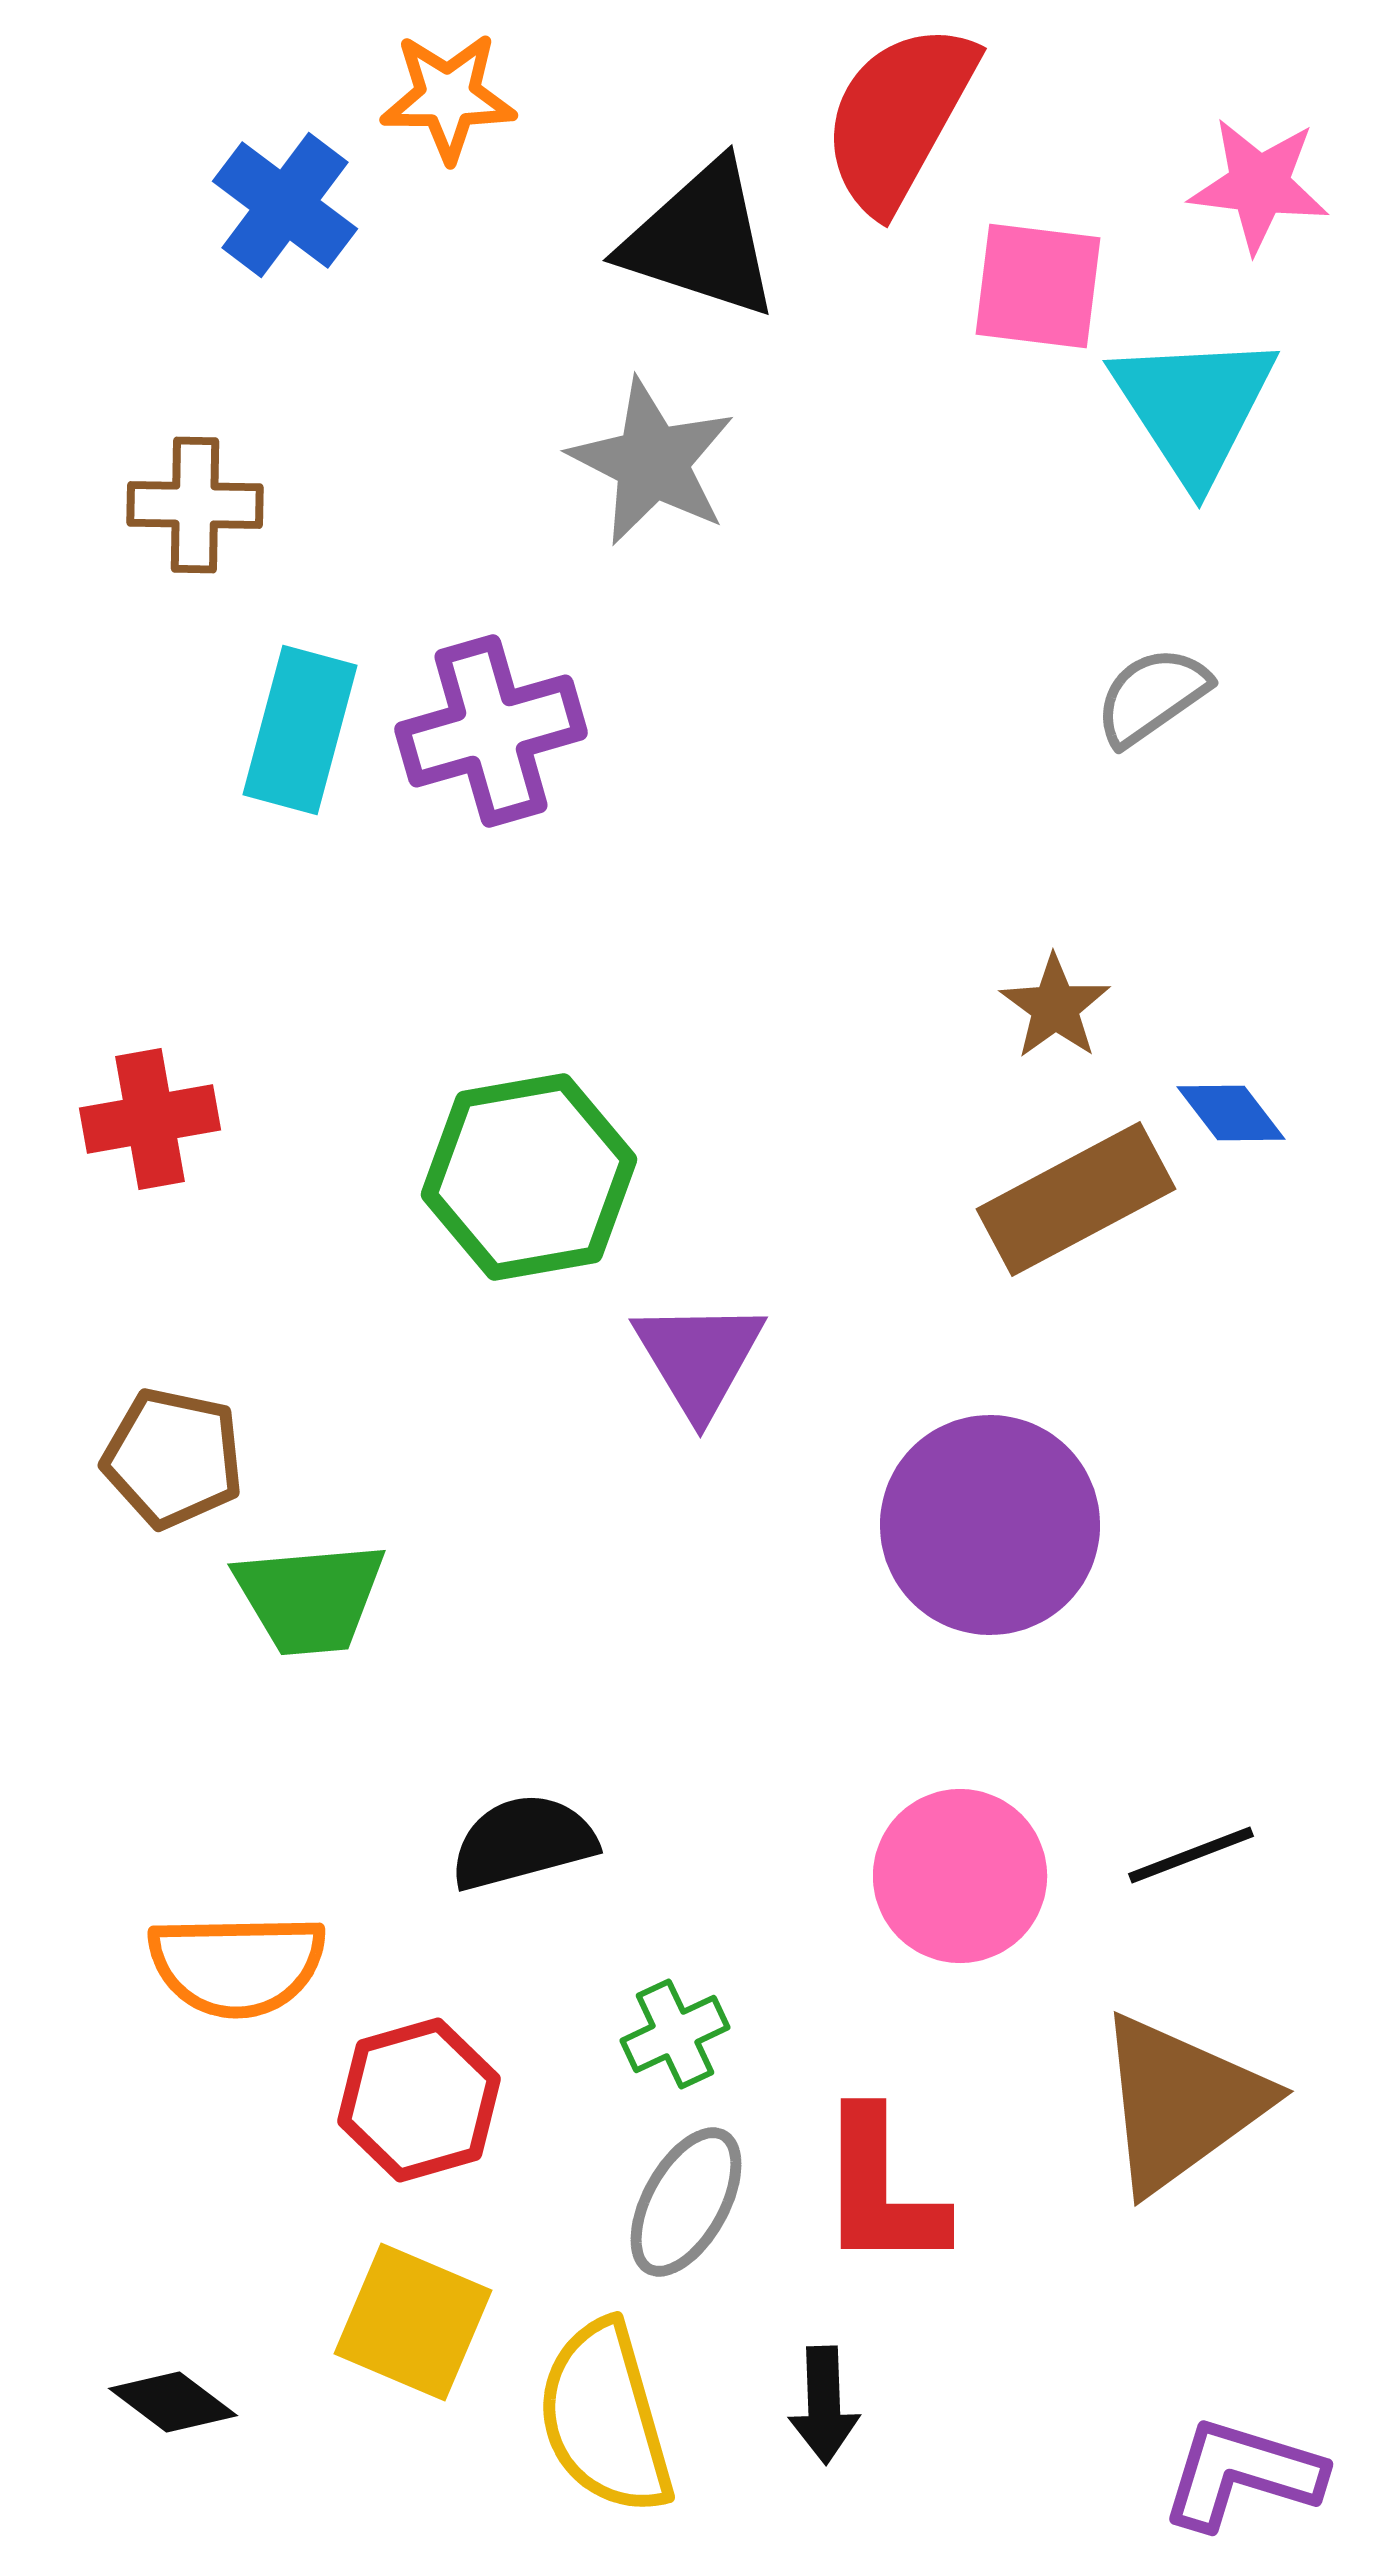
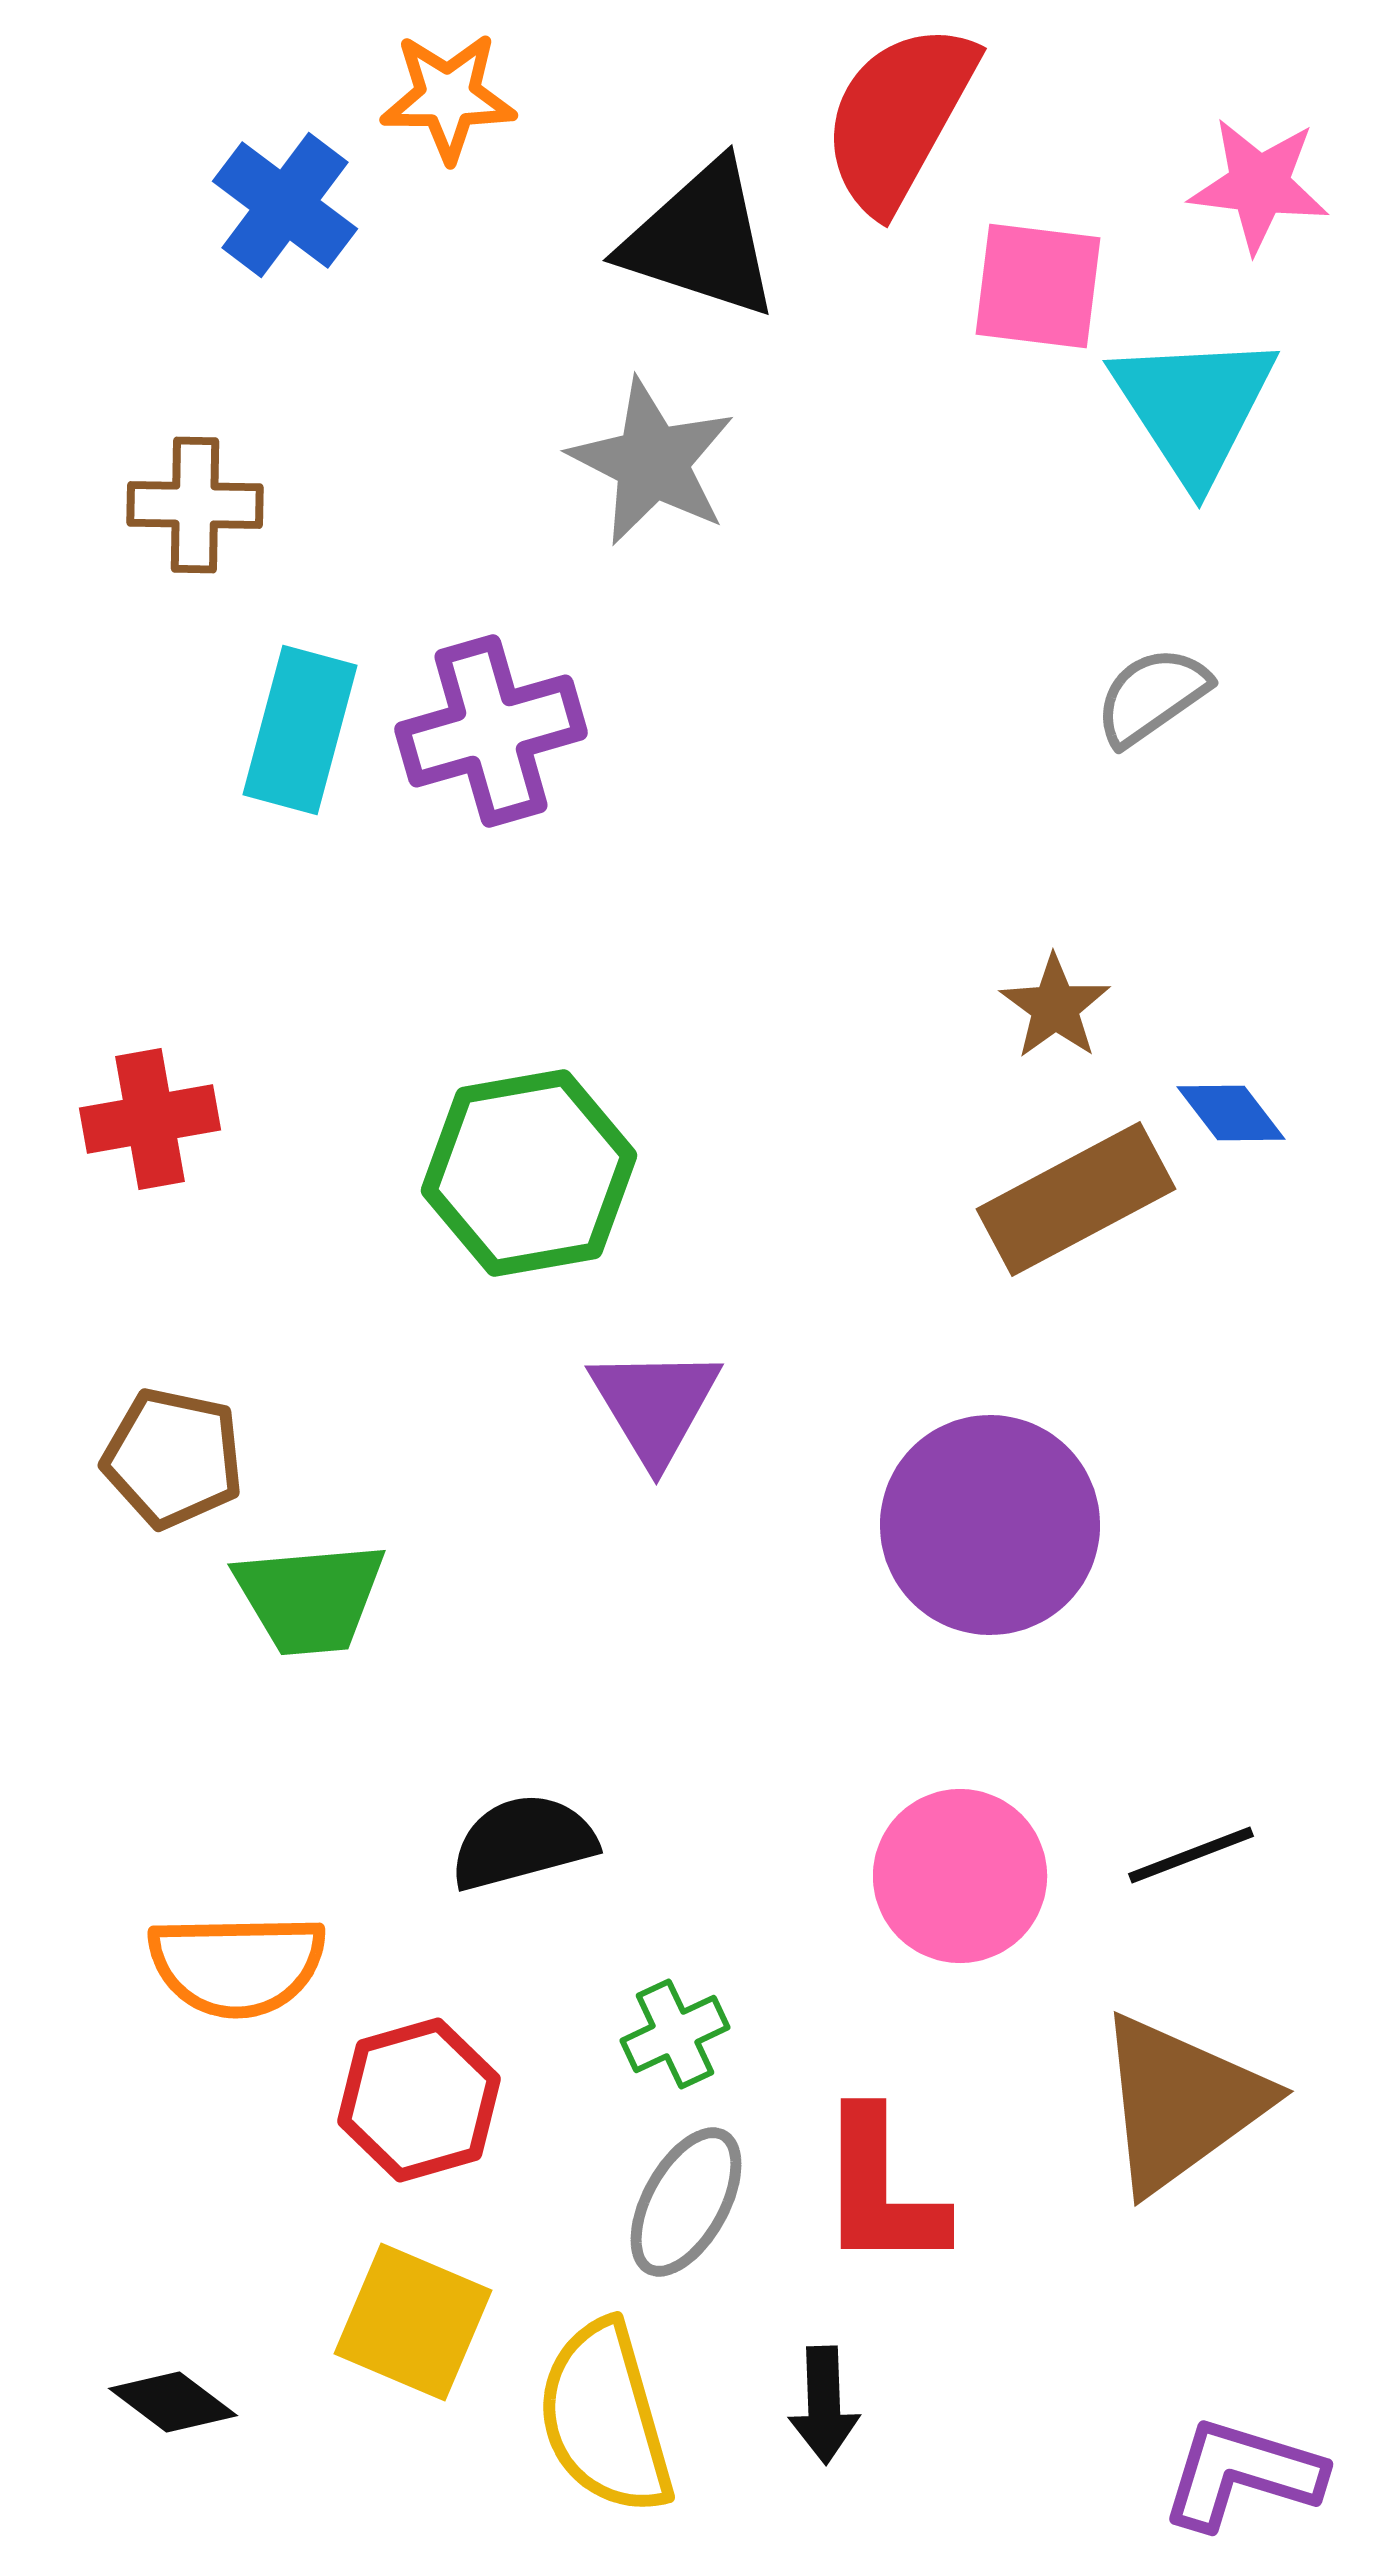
green hexagon: moved 4 px up
purple triangle: moved 44 px left, 47 px down
